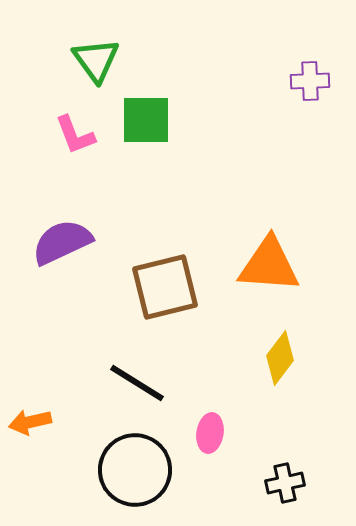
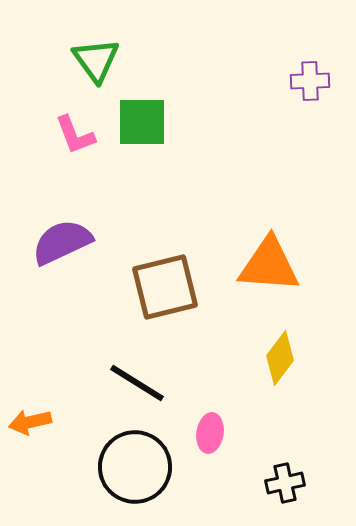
green square: moved 4 px left, 2 px down
black circle: moved 3 px up
